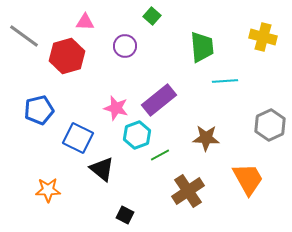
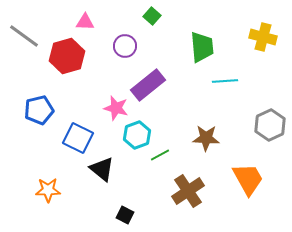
purple rectangle: moved 11 px left, 15 px up
